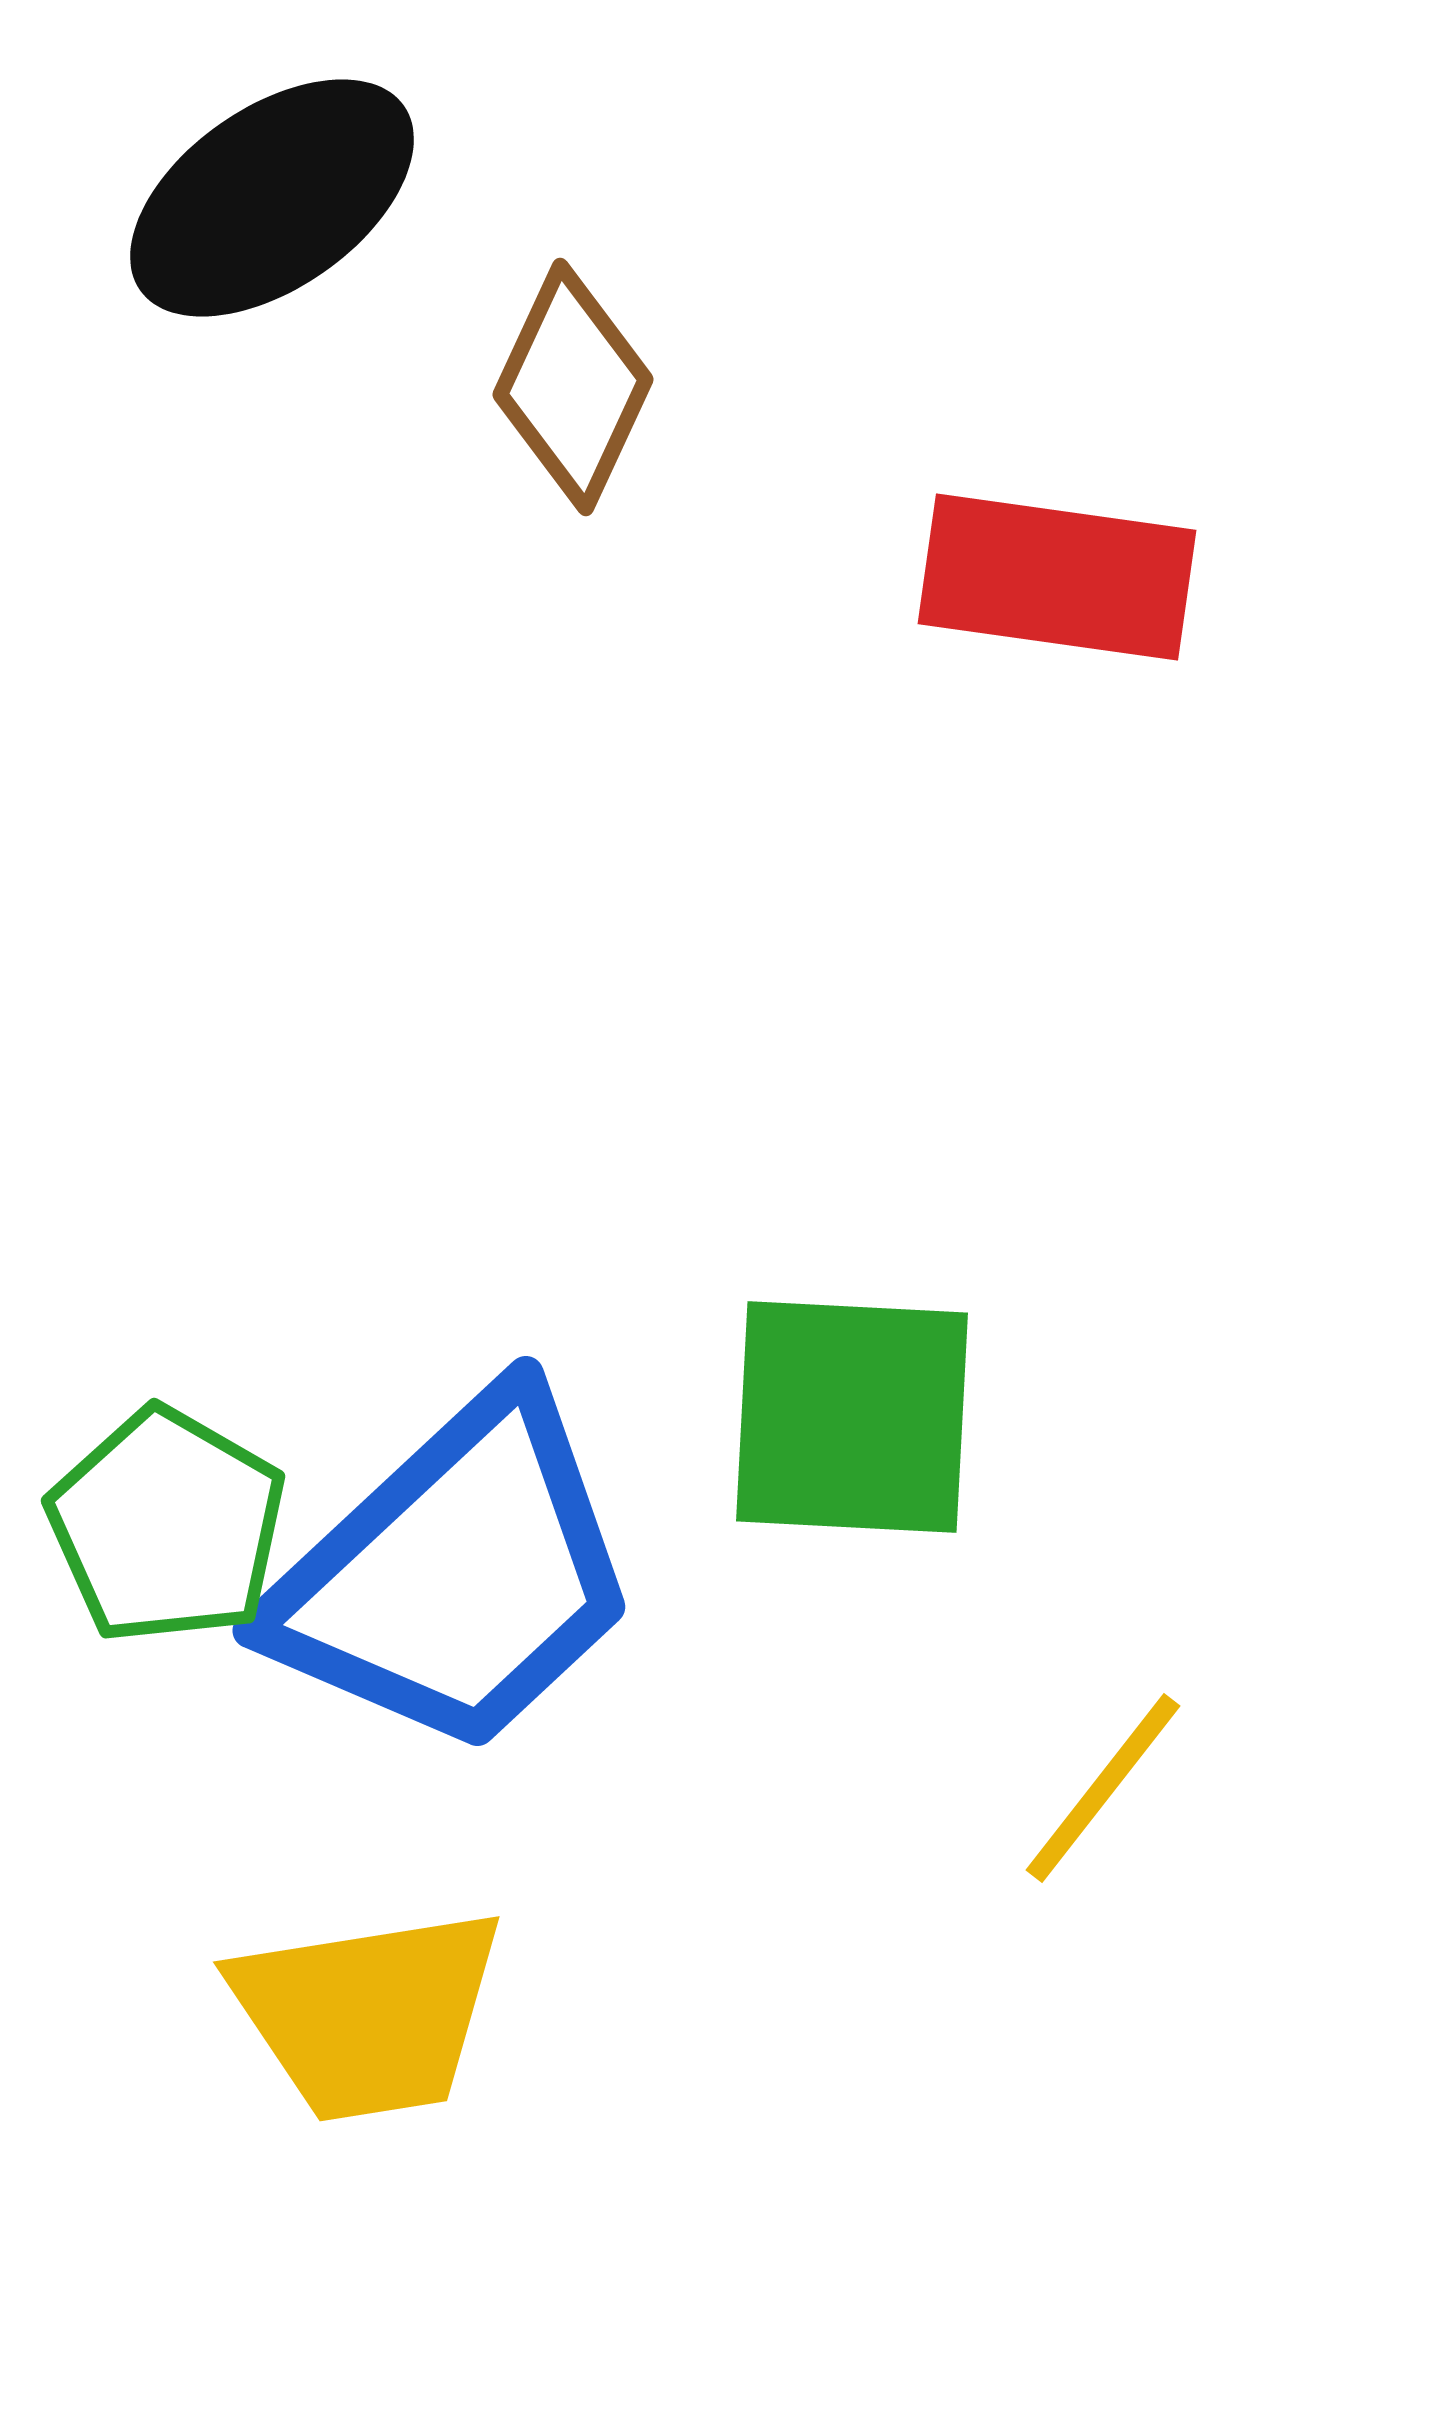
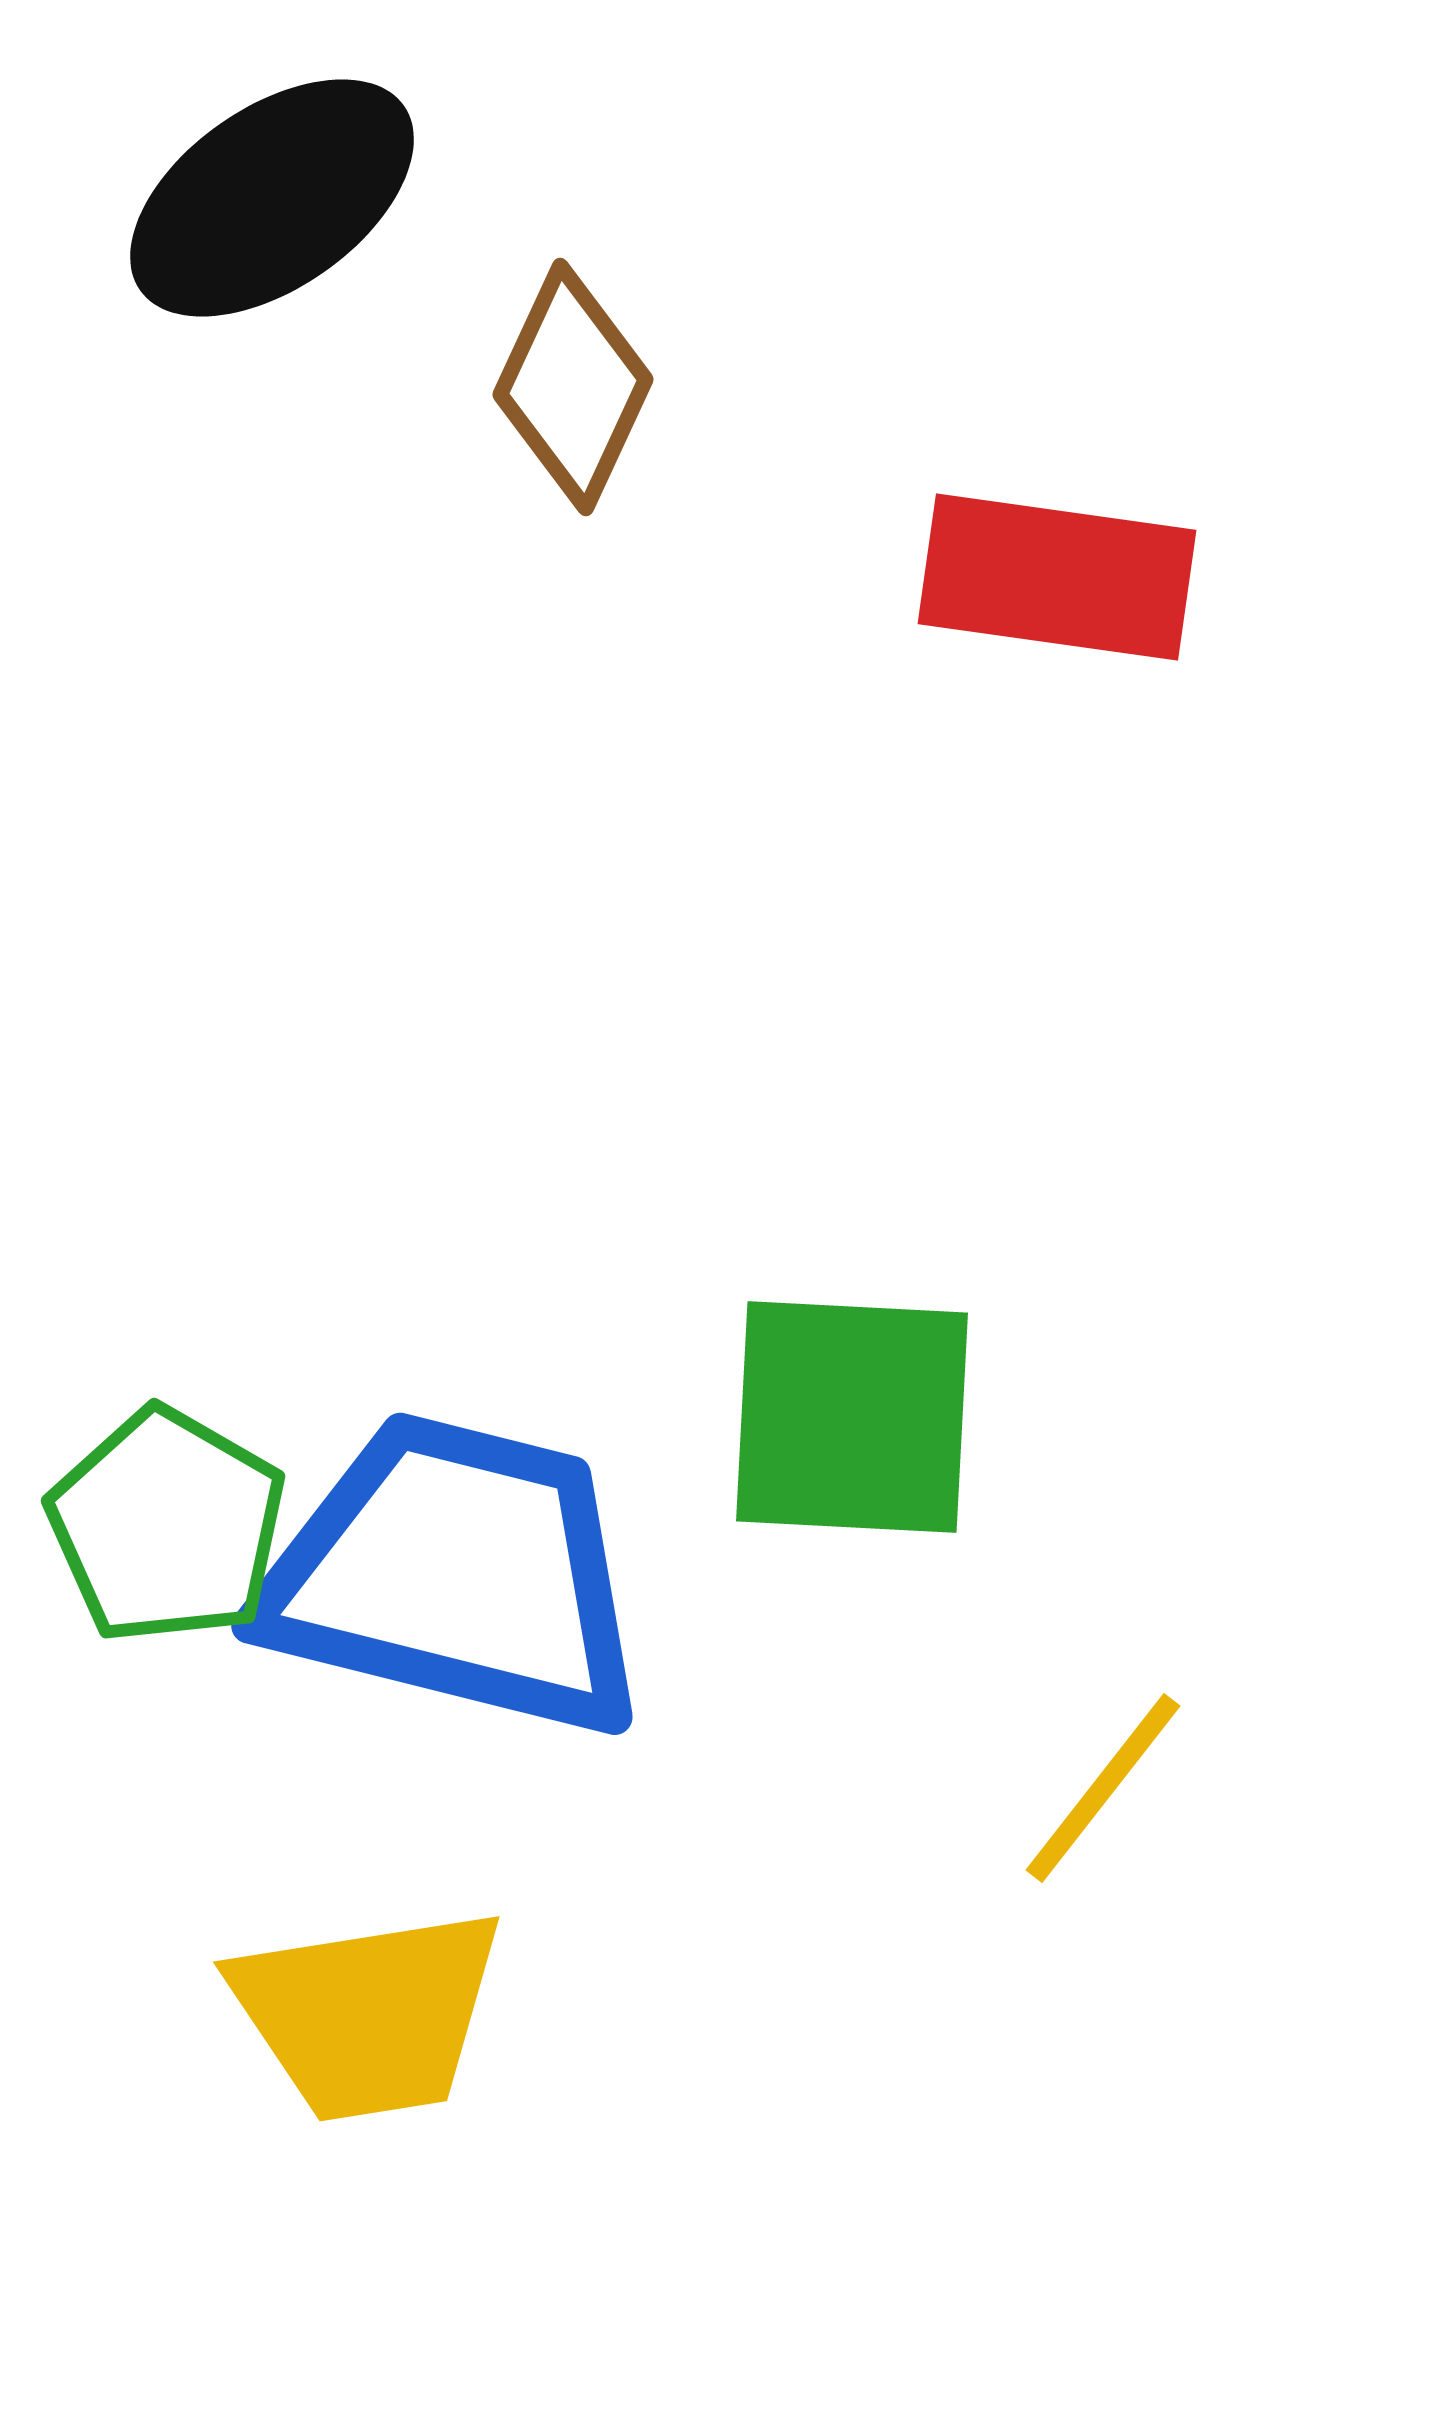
blue trapezoid: rotated 123 degrees counterclockwise
